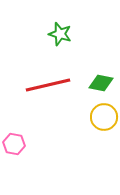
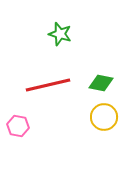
pink hexagon: moved 4 px right, 18 px up
